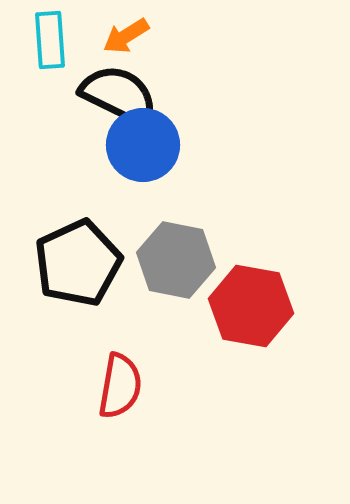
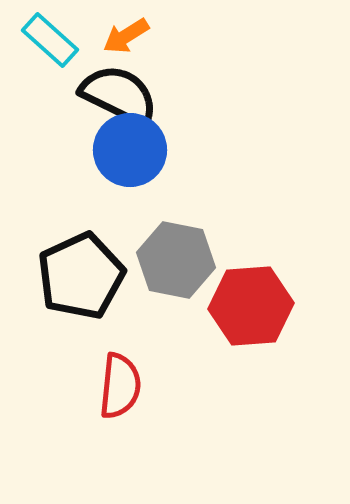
cyan rectangle: rotated 44 degrees counterclockwise
blue circle: moved 13 px left, 5 px down
black pentagon: moved 3 px right, 13 px down
red hexagon: rotated 14 degrees counterclockwise
red semicircle: rotated 4 degrees counterclockwise
